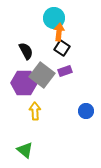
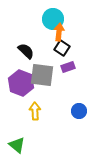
cyan circle: moved 1 px left, 1 px down
black semicircle: rotated 18 degrees counterclockwise
purple rectangle: moved 3 px right, 4 px up
gray square: rotated 30 degrees counterclockwise
purple hexagon: moved 3 px left; rotated 20 degrees clockwise
blue circle: moved 7 px left
green triangle: moved 8 px left, 5 px up
